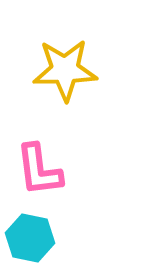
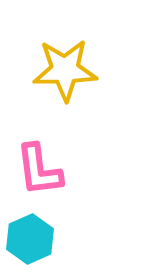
cyan hexagon: moved 1 px down; rotated 24 degrees clockwise
